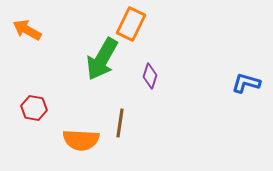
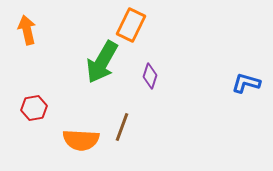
orange rectangle: moved 1 px down
orange arrow: rotated 48 degrees clockwise
green arrow: moved 3 px down
red hexagon: rotated 20 degrees counterclockwise
brown line: moved 2 px right, 4 px down; rotated 12 degrees clockwise
